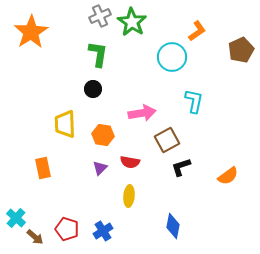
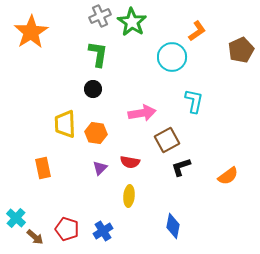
orange hexagon: moved 7 px left, 2 px up
